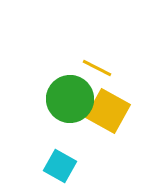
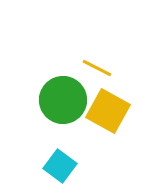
green circle: moved 7 px left, 1 px down
cyan square: rotated 8 degrees clockwise
